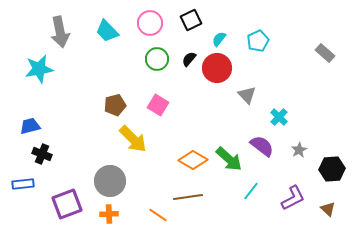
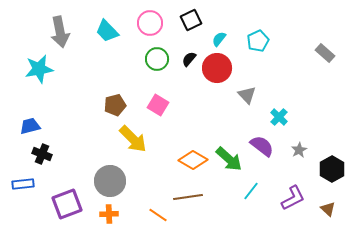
black hexagon: rotated 25 degrees counterclockwise
